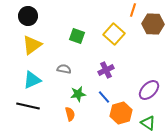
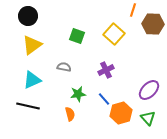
gray semicircle: moved 2 px up
blue line: moved 2 px down
green triangle: moved 5 px up; rotated 14 degrees clockwise
